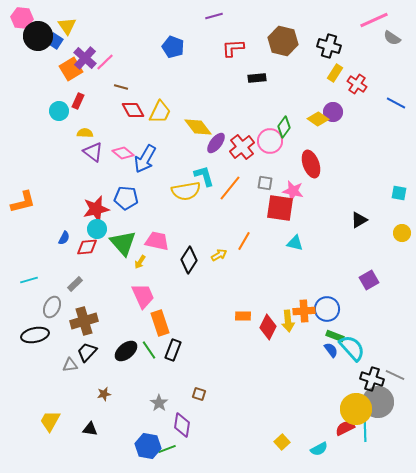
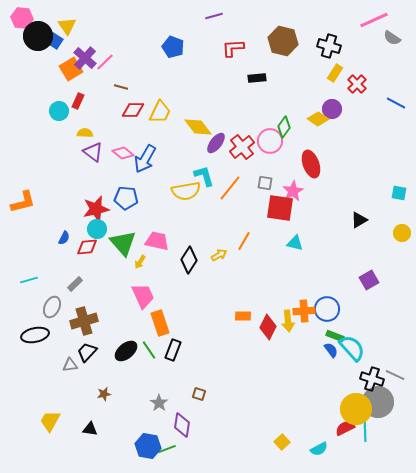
red cross at (357, 84): rotated 12 degrees clockwise
red diamond at (133, 110): rotated 60 degrees counterclockwise
purple circle at (333, 112): moved 1 px left, 3 px up
pink star at (293, 191): rotated 30 degrees clockwise
